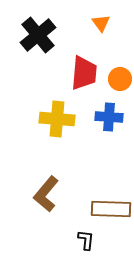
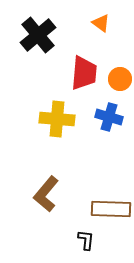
orange triangle: rotated 18 degrees counterclockwise
blue cross: rotated 12 degrees clockwise
